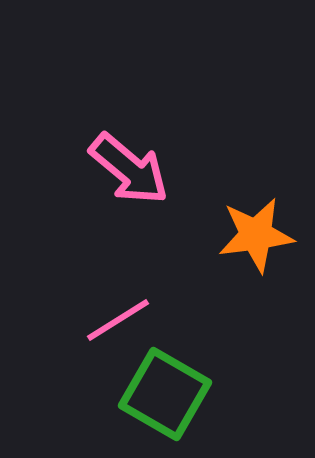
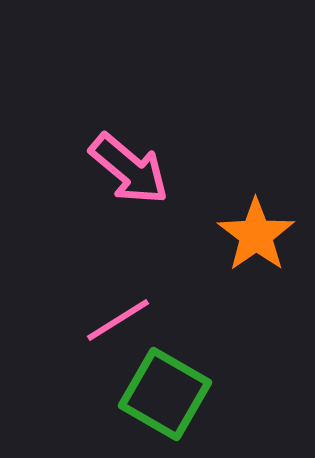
orange star: rotated 28 degrees counterclockwise
